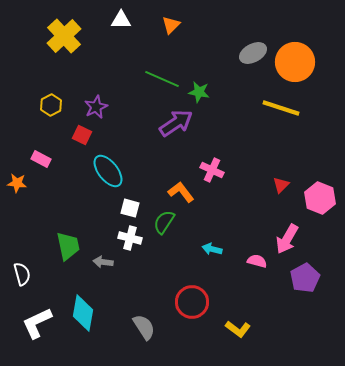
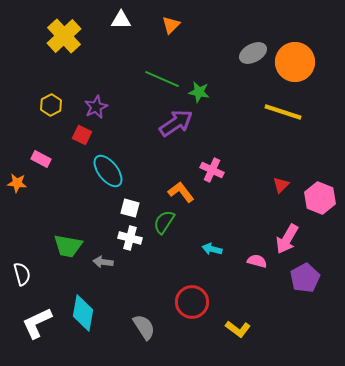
yellow line: moved 2 px right, 4 px down
green trapezoid: rotated 112 degrees clockwise
